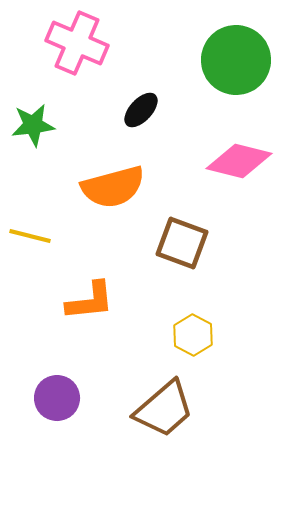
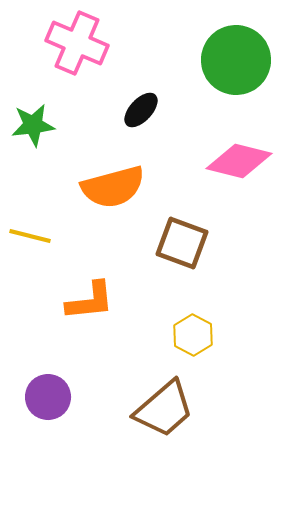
purple circle: moved 9 px left, 1 px up
